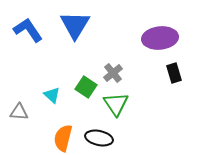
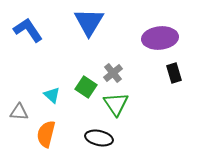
blue triangle: moved 14 px right, 3 px up
orange semicircle: moved 17 px left, 4 px up
